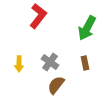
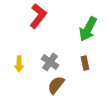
green arrow: moved 1 px right, 1 px down
